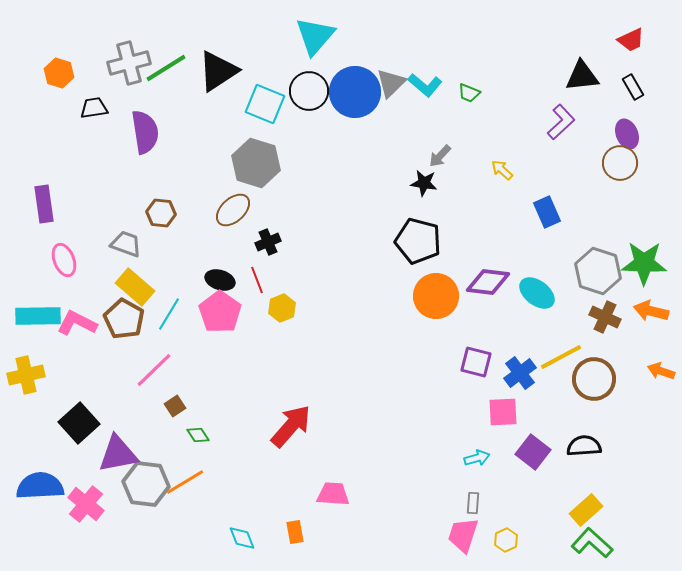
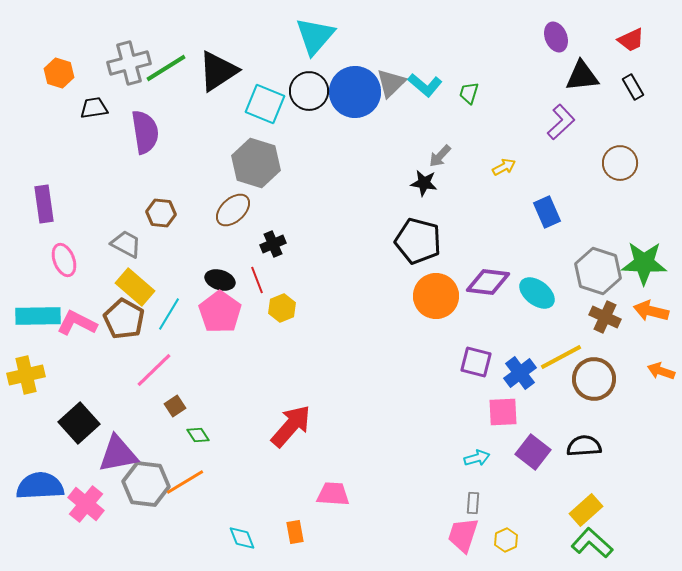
green trapezoid at (469, 93): rotated 85 degrees clockwise
purple ellipse at (627, 134): moved 71 px left, 97 px up
yellow arrow at (502, 170): moved 2 px right, 3 px up; rotated 110 degrees clockwise
black cross at (268, 242): moved 5 px right, 2 px down
gray trapezoid at (126, 244): rotated 8 degrees clockwise
